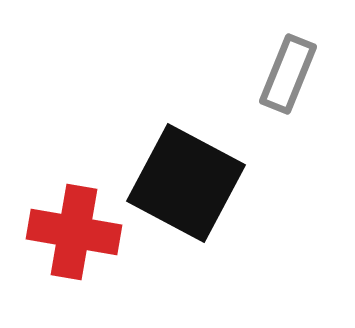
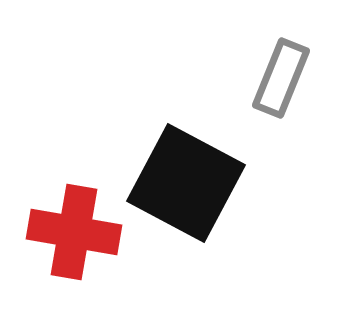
gray rectangle: moved 7 px left, 4 px down
